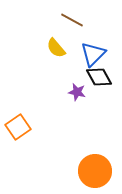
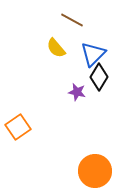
black diamond: rotated 60 degrees clockwise
